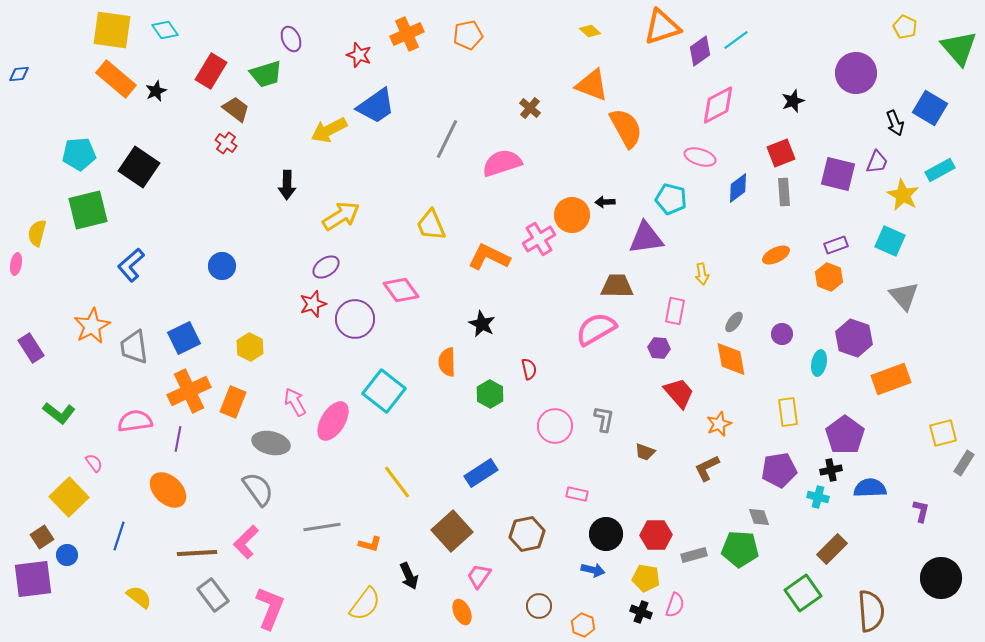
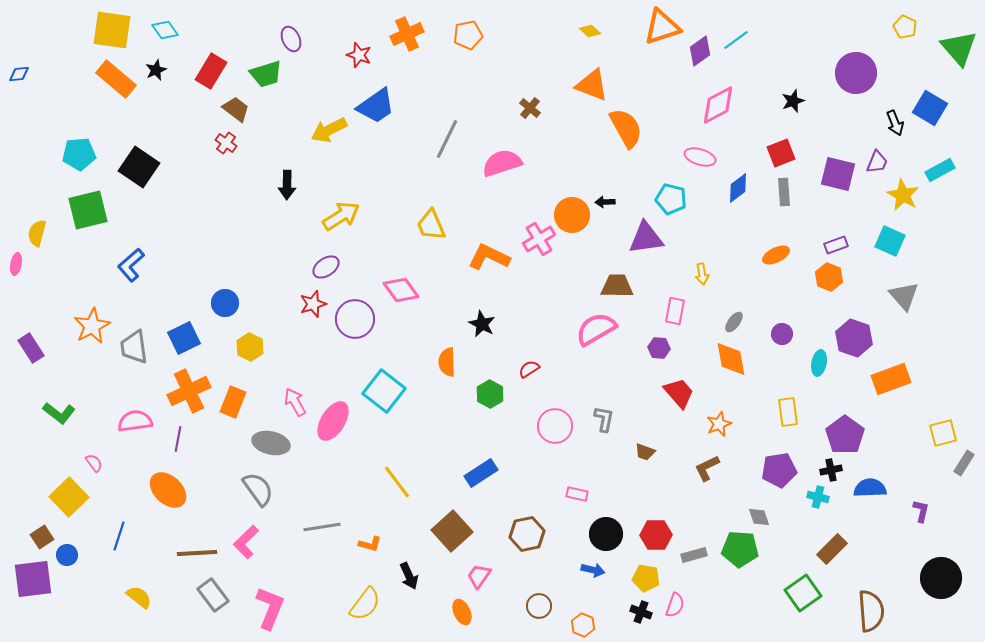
black star at (156, 91): moved 21 px up
blue circle at (222, 266): moved 3 px right, 37 px down
red semicircle at (529, 369): rotated 110 degrees counterclockwise
